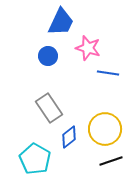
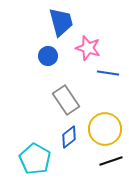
blue trapezoid: rotated 40 degrees counterclockwise
gray rectangle: moved 17 px right, 8 px up
